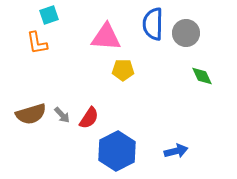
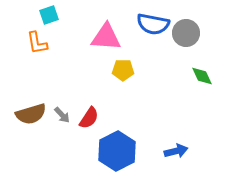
blue semicircle: rotated 80 degrees counterclockwise
